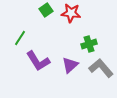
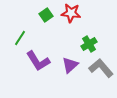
green square: moved 5 px down
green cross: rotated 14 degrees counterclockwise
